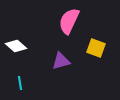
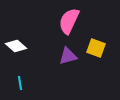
purple triangle: moved 7 px right, 5 px up
